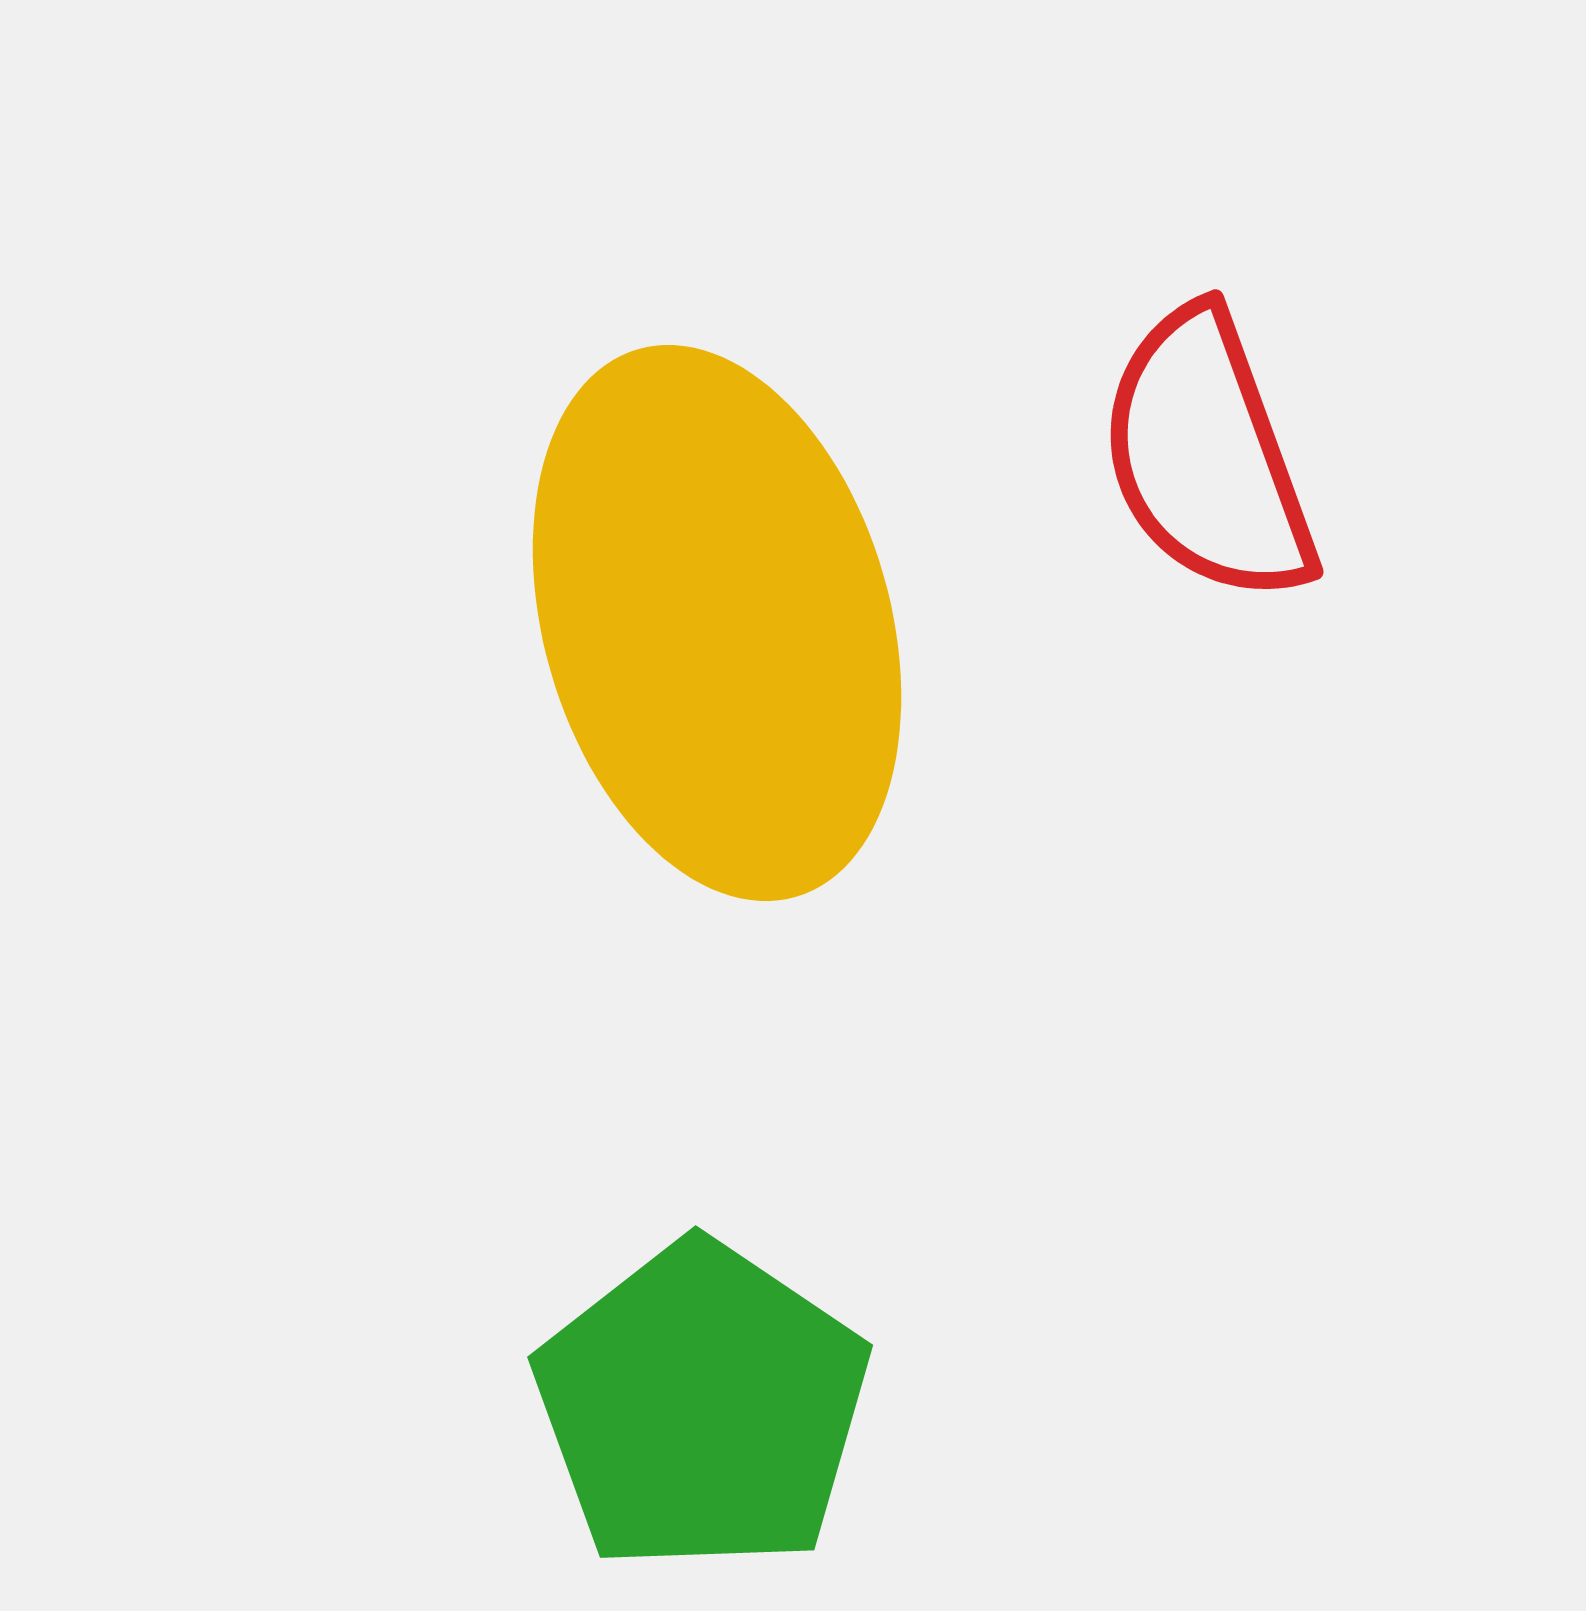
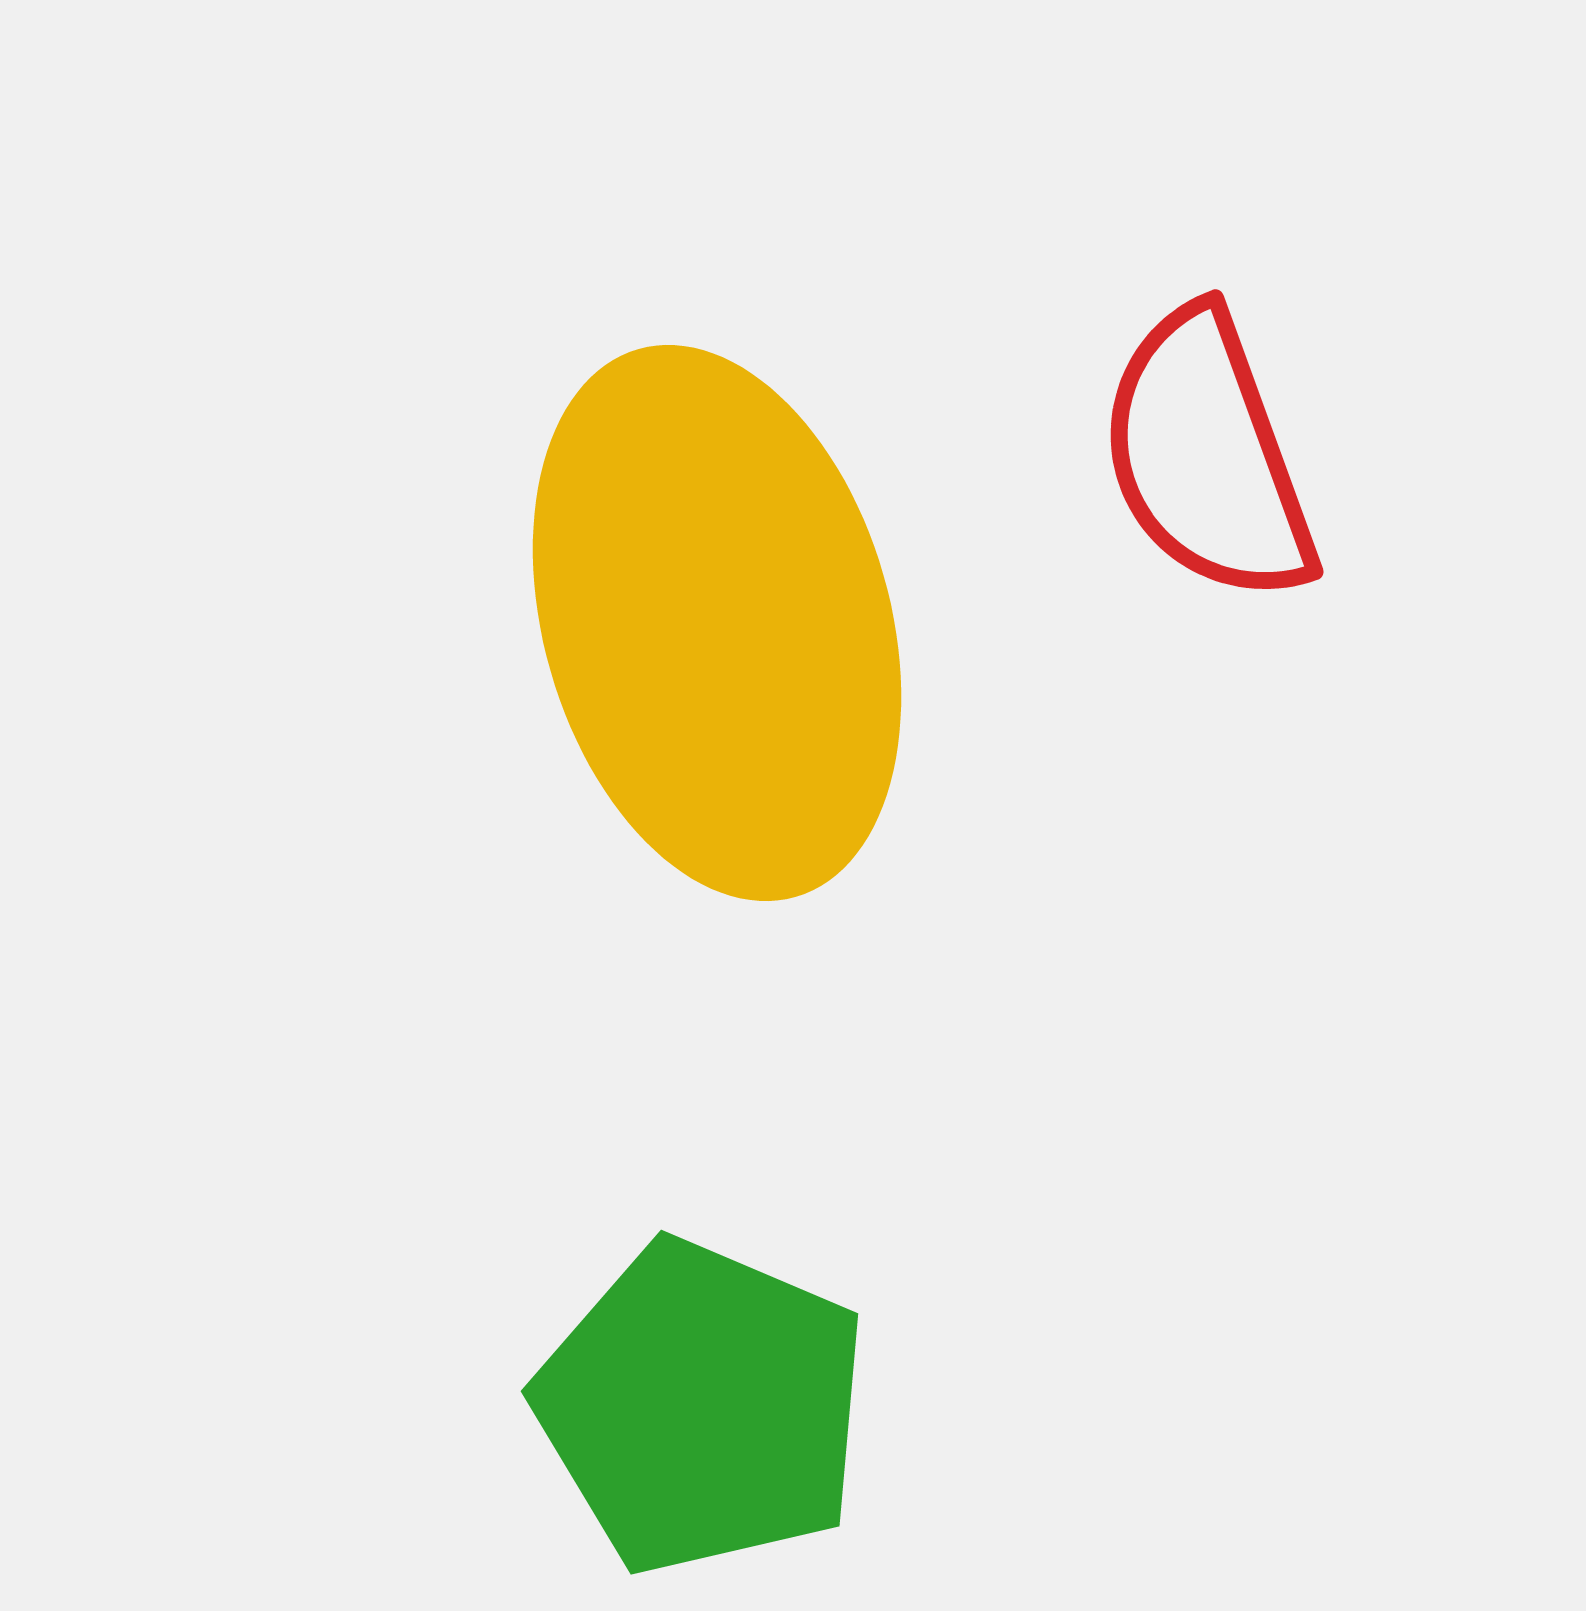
green pentagon: rotated 11 degrees counterclockwise
